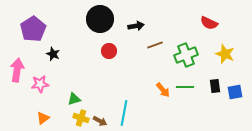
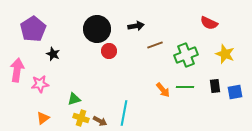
black circle: moved 3 px left, 10 px down
